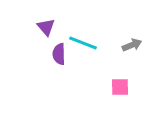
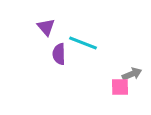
gray arrow: moved 29 px down
